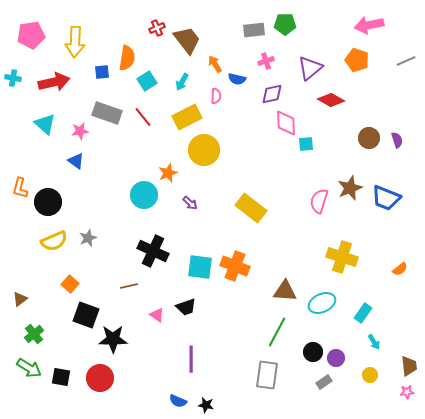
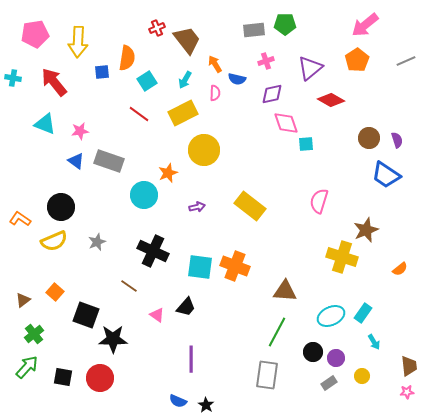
pink arrow at (369, 25): moved 4 px left; rotated 28 degrees counterclockwise
pink pentagon at (31, 35): moved 4 px right, 1 px up
yellow arrow at (75, 42): moved 3 px right
orange pentagon at (357, 60): rotated 20 degrees clockwise
red arrow at (54, 82): rotated 116 degrees counterclockwise
cyan arrow at (182, 82): moved 3 px right, 2 px up
pink semicircle at (216, 96): moved 1 px left, 3 px up
gray rectangle at (107, 113): moved 2 px right, 48 px down
red line at (143, 117): moved 4 px left, 3 px up; rotated 15 degrees counterclockwise
yellow rectangle at (187, 117): moved 4 px left, 4 px up
pink diamond at (286, 123): rotated 16 degrees counterclockwise
cyan triangle at (45, 124): rotated 20 degrees counterclockwise
orange L-shape at (20, 188): moved 31 px down; rotated 110 degrees clockwise
brown star at (350, 188): moved 16 px right, 42 px down
blue trapezoid at (386, 198): moved 23 px up; rotated 12 degrees clockwise
black circle at (48, 202): moved 13 px right, 5 px down
purple arrow at (190, 203): moved 7 px right, 4 px down; rotated 56 degrees counterclockwise
yellow rectangle at (251, 208): moved 1 px left, 2 px up
gray star at (88, 238): moved 9 px right, 4 px down
orange square at (70, 284): moved 15 px left, 8 px down
brown line at (129, 286): rotated 48 degrees clockwise
brown triangle at (20, 299): moved 3 px right, 1 px down
cyan ellipse at (322, 303): moved 9 px right, 13 px down
black trapezoid at (186, 307): rotated 30 degrees counterclockwise
green arrow at (29, 368): moved 2 px left, 1 px up; rotated 80 degrees counterclockwise
yellow circle at (370, 375): moved 8 px left, 1 px down
black square at (61, 377): moved 2 px right
gray rectangle at (324, 382): moved 5 px right, 1 px down
black star at (206, 405): rotated 21 degrees clockwise
